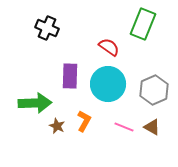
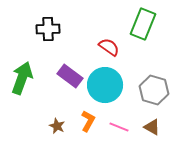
black cross: moved 1 px right, 1 px down; rotated 25 degrees counterclockwise
purple rectangle: rotated 55 degrees counterclockwise
cyan circle: moved 3 px left, 1 px down
gray hexagon: rotated 20 degrees counterclockwise
green arrow: moved 13 px left, 25 px up; rotated 68 degrees counterclockwise
orange L-shape: moved 4 px right
pink line: moved 5 px left
